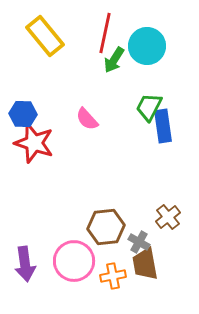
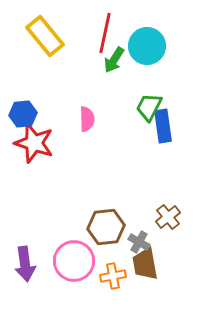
blue hexagon: rotated 8 degrees counterclockwise
pink semicircle: rotated 140 degrees counterclockwise
